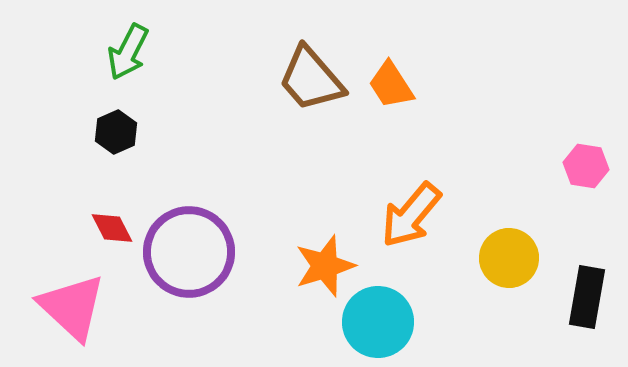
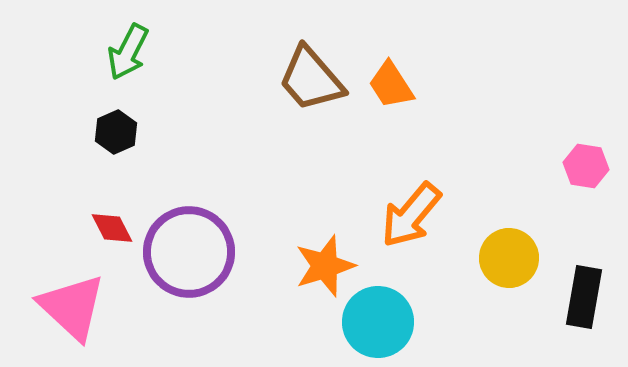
black rectangle: moved 3 px left
